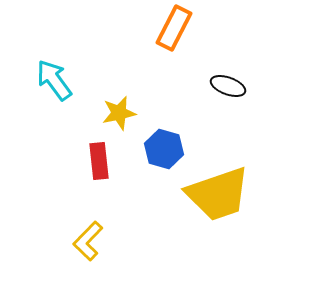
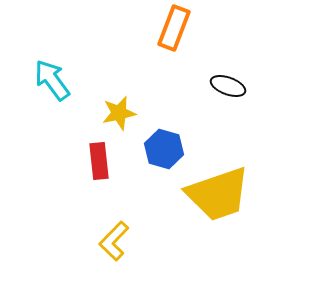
orange rectangle: rotated 6 degrees counterclockwise
cyan arrow: moved 2 px left
yellow L-shape: moved 26 px right
